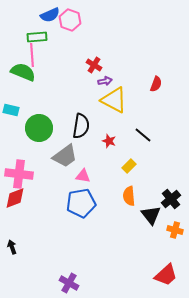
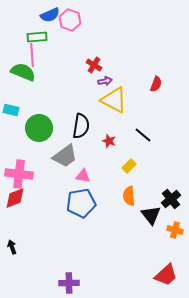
purple cross: rotated 30 degrees counterclockwise
